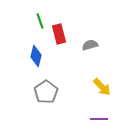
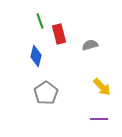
gray pentagon: moved 1 px down
